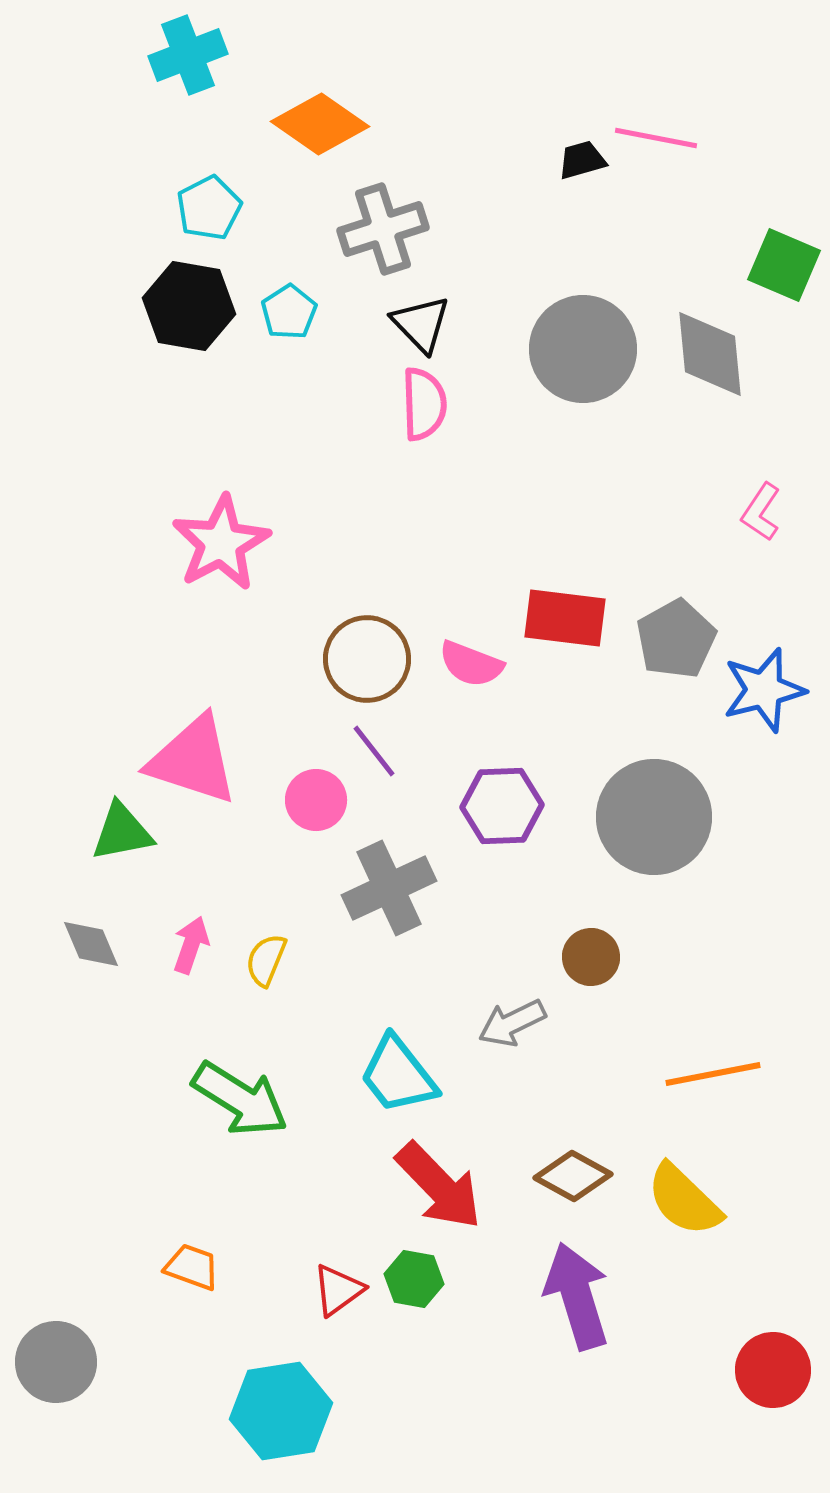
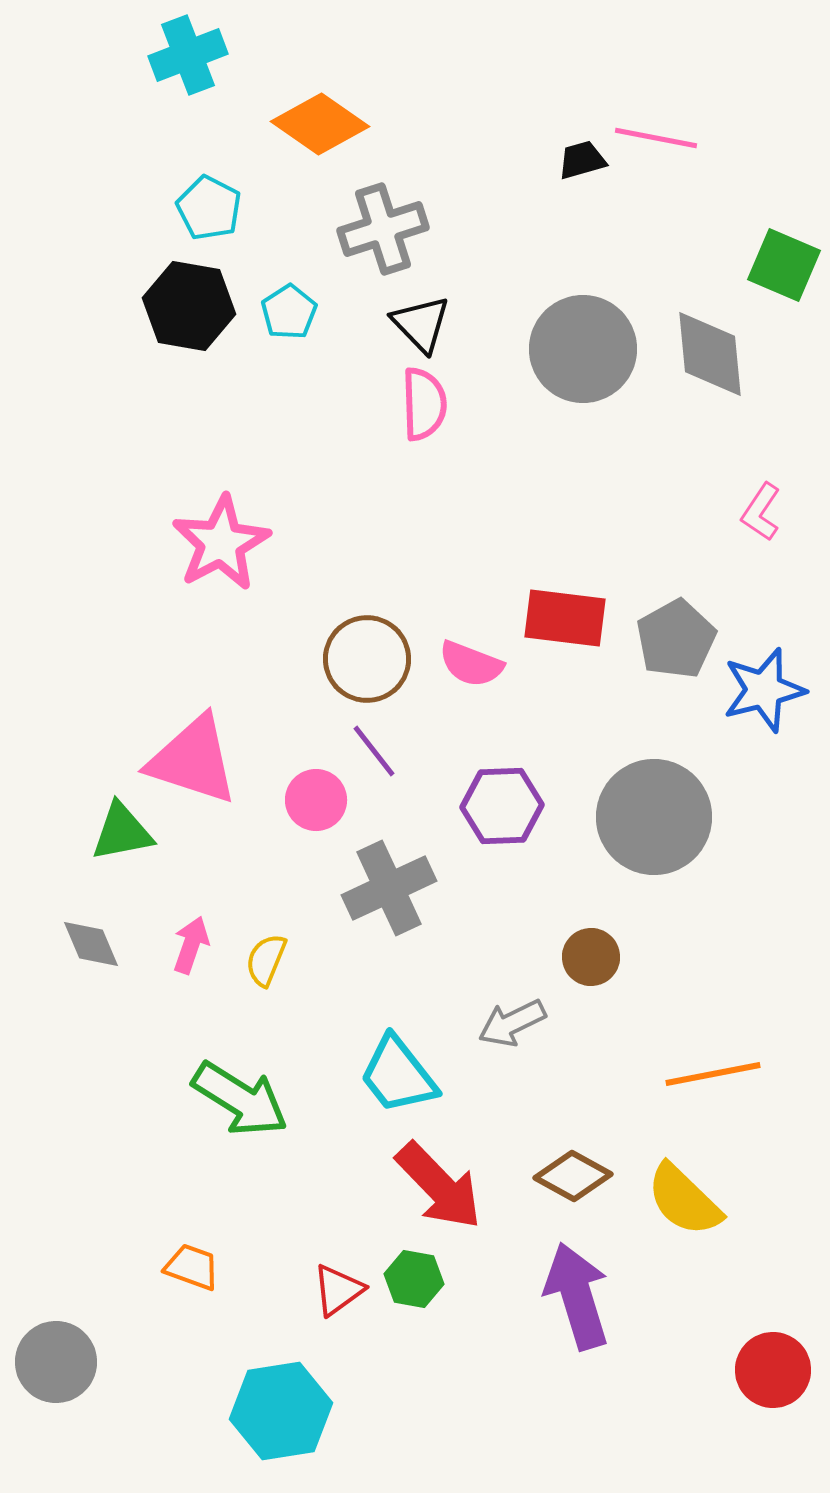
cyan pentagon at (209, 208): rotated 18 degrees counterclockwise
